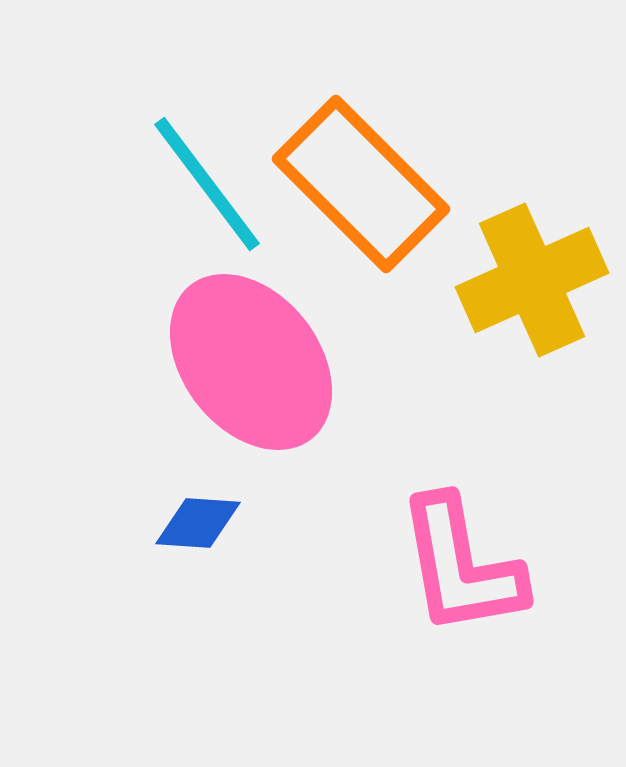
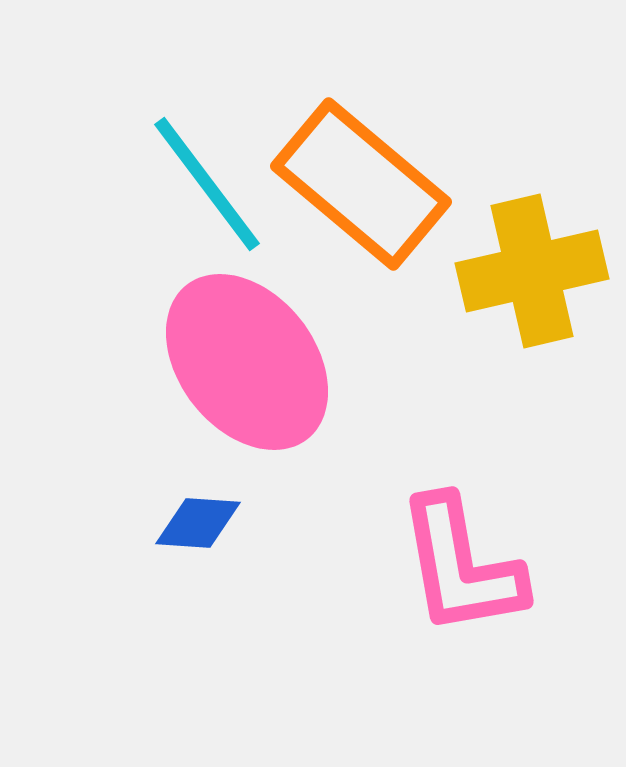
orange rectangle: rotated 5 degrees counterclockwise
yellow cross: moved 9 px up; rotated 11 degrees clockwise
pink ellipse: moved 4 px left
